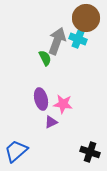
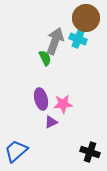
gray arrow: moved 2 px left
pink star: rotated 12 degrees counterclockwise
